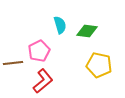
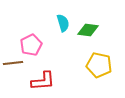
cyan semicircle: moved 3 px right, 2 px up
green diamond: moved 1 px right, 1 px up
pink pentagon: moved 8 px left, 6 px up
red L-shape: rotated 35 degrees clockwise
